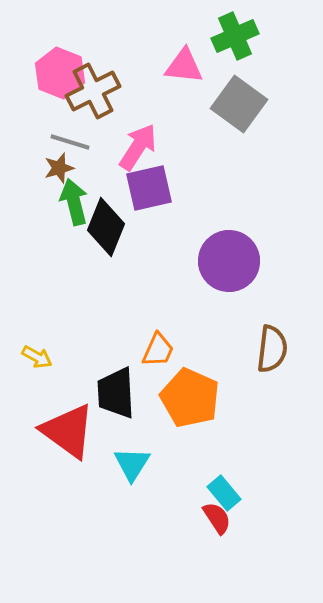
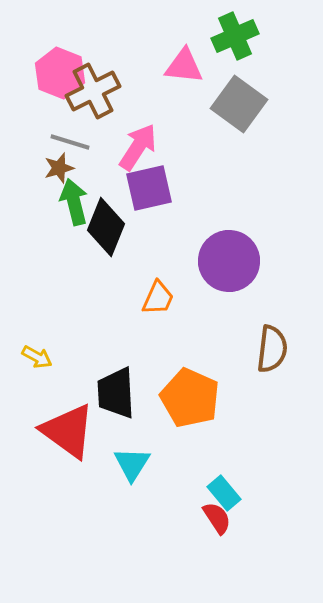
orange trapezoid: moved 52 px up
